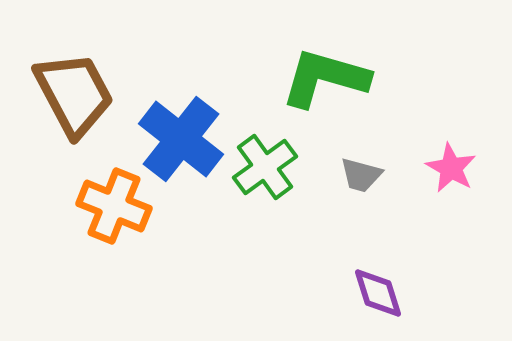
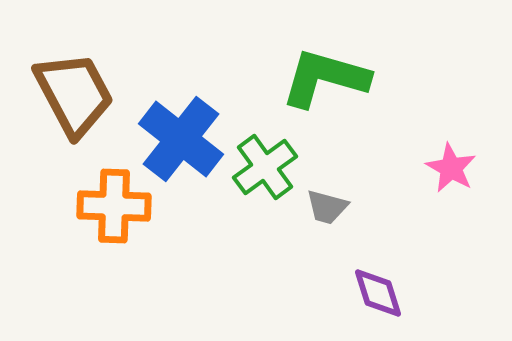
gray trapezoid: moved 34 px left, 32 px down
orange cross: rotated 20 degrees counterclockwise
